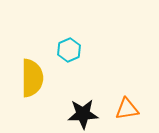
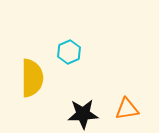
cyan hexagon: moved 2 px down
